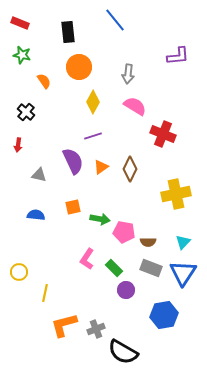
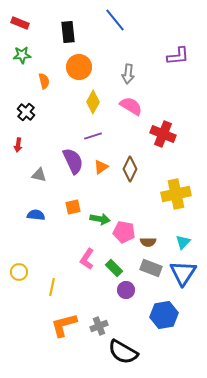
green star: rotated 18 degrees counterclockwise
orange semicircle: rotated 21 degrees clockwise
pink semicircle: moved 4 px left
yellow line: moved 7 px right, 6 px up
gray cross: moved 3 px right, 3 px up
